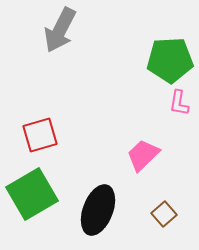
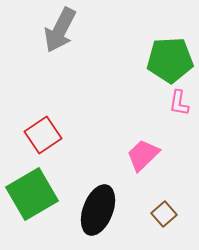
red square: moved 3 px right; rotated 18 degrees counterclockwise
